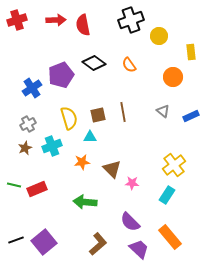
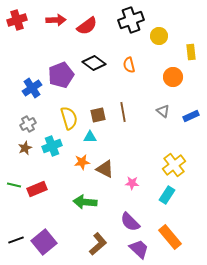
red semicircle: moved 4 px right, 1 px down; rotated 115 degrees counterclockwise
orange semicircle: rotated 21 degrees clockwise
brown triangle: moved 7 px left; rotated 18 degrees counterclockwise
